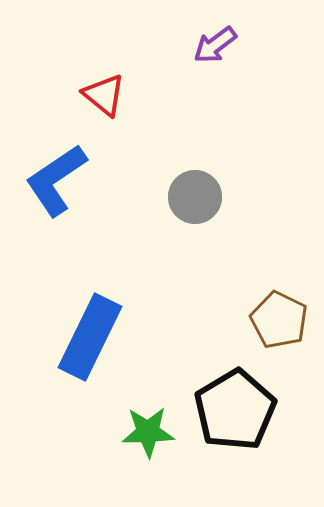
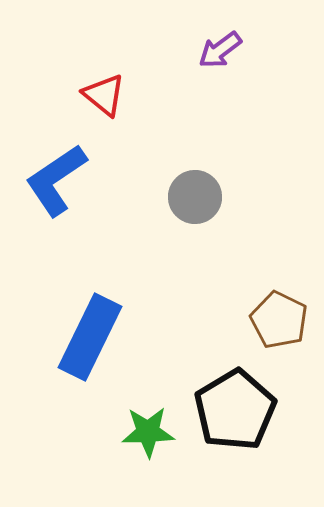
purple arrow: moved 5 px right, 5 px down
